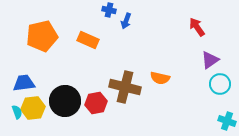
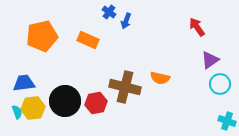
blue cross: moved 2 px down; rotated 24 degrees clockwise
